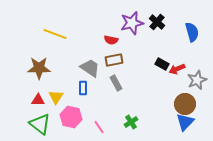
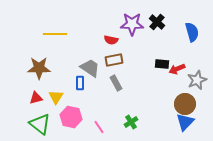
purple star: moved 1 px down; rotated 15 degrees clockwise
yellow line: rotated 20 degrees counterclockwise
black rectangle: rotated 24 degrees counterclockwise
blue rectangle: moved 3 px left, 5 px up
red triangle: moved 2 px left, 2 px up; rotated 16 degrees counterclockwise
